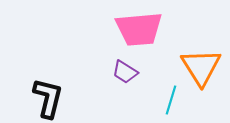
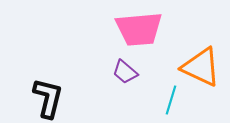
orange triangle: rotated 33 degrees counterclockwise
purple trapezoid: rotated 8 degrees clockwise
